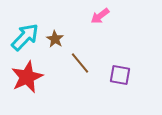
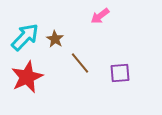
purple square: moved 2 px up; rotated 15 degrees counterclockwise
